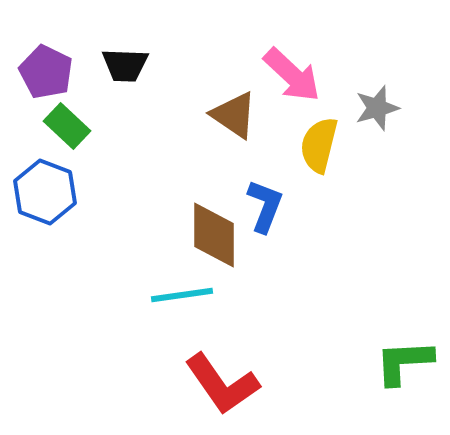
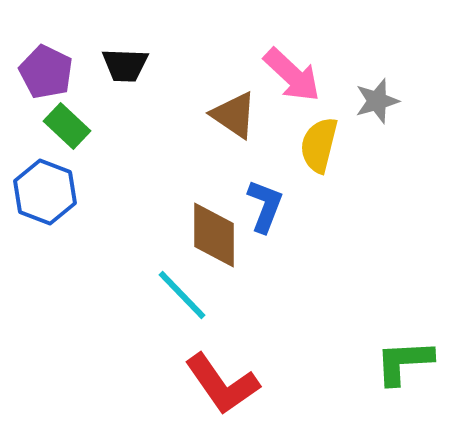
gray star: moved 7 px up
cyan line: rotated 54 degrees clockwise
